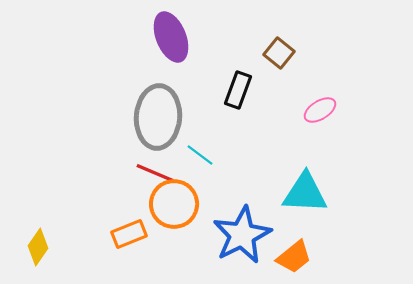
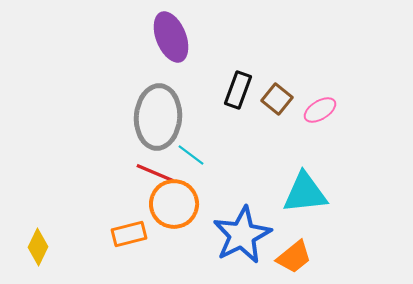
brown square: moved 2 px left, 46 px down
cyan line: moved 9 px left
cyan triangle: rotated 9 degrees counterclockwise
orange rectangle: rotated 8 degrees clockwise
yellow diamond: rotated 9 degrees counterclockwise
